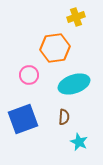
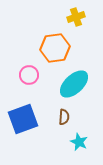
cyan ellipse: rotated 24 degrees counterclockwise
